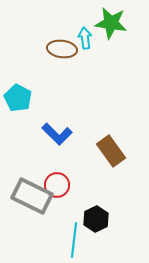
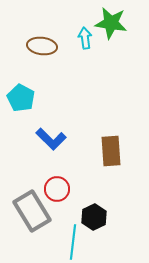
brown ellipse: moved 20 px left, 3 px up
cyan pentagon: moved 3 px right
blue L-shape: moved 6 px left, 5 px down
brown rectangle: rotated 32 degrees clockwise
red circle: moved 4 px down
gray rectangle: moved 15 px down; rotated 33 degrees clockwise
black hexagon: moved 2 px left, 2 px up
cyan line: moved 1 px left, 2 px down
